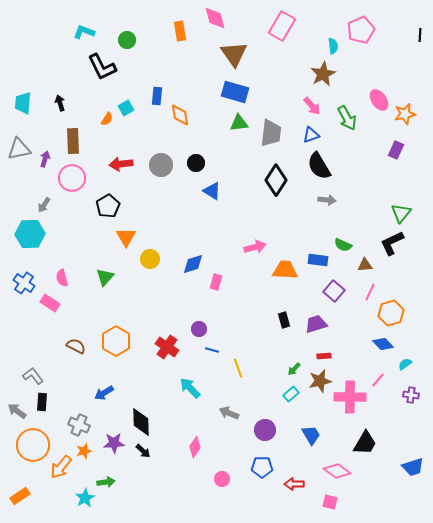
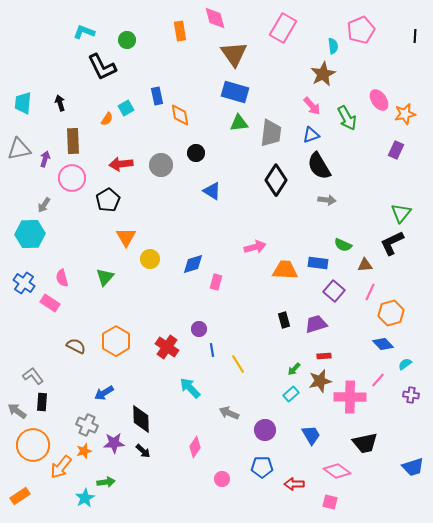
pink rectangle at (282, 26): moved 1 px right, 2 px down
black line at (420, 35): moved 5 px left, 1 px down
blue rectangle at (157, 96): rotated 18 degrees counterclockwise
black circle at (196, 163): moved 10 px up
black pentagon at (108, 206): moved 6 px up
blue rectangle at (318, 260): moved 3 px down
blue line at (212, 350): rotated 64 degrees clockwise
yellow line at (238, 368): moved 4 px up; rotated 12 degrees counterclockwise
black diamond at (141, 422): moved 3 px up
gray cross at (79, 425): moved 8 px right
black trapezoid at (365, 443): rotated 48 degrees clockwise
